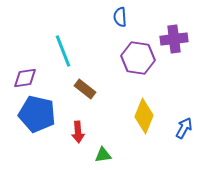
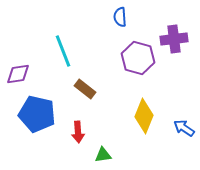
purple hexagon: rotated 8 degrees clockwise
purple diamond: moved 7 px left, 4 px up
blue arrow: rotated 85 degrees counterclockwise
